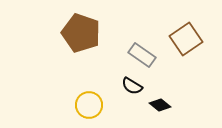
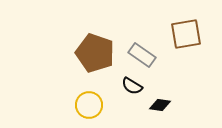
brown pentagon: moved 14 px right, 20 px down
brown square: moved 5 px up; rotated 24 degrees clockwise
black diamond: rotated 30 degrees counterclockwise
